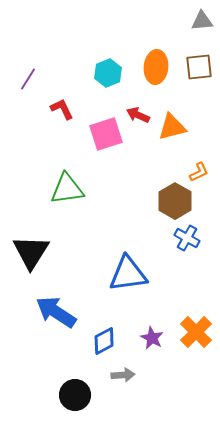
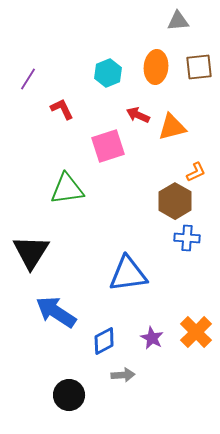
gray triangle: moved 24 px left
pink square: moved 2 px right, 12 px down
orange L-shape: moved 3 px left
blue cross: rotated 25 degrees counterclockwise
black circle: moved 6 px left
